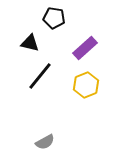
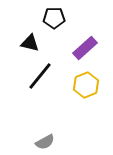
black pentagon: rotated 10 degrees counterclockwise
